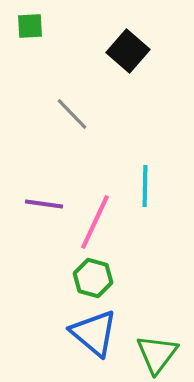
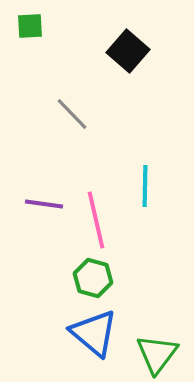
pink line: moved 1 px right, 2 px up; rotated 38 degrees counterclockwise
